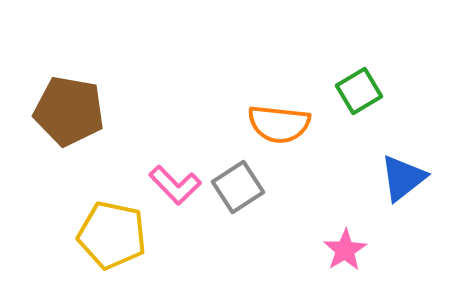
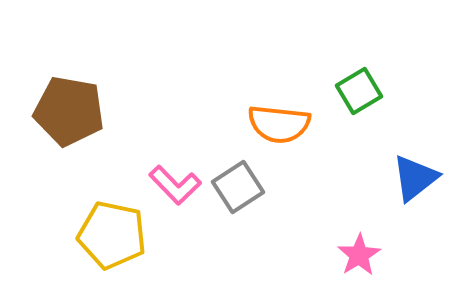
blue triangle: moved 12 px right
pink star: moved 14 px right, 5 px down
